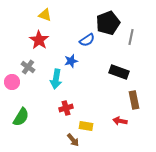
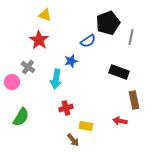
blue semicircle: moved 1 px right, 1 px down
